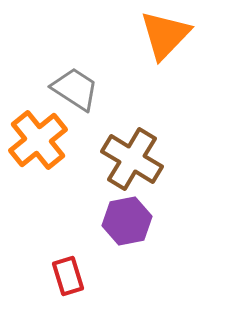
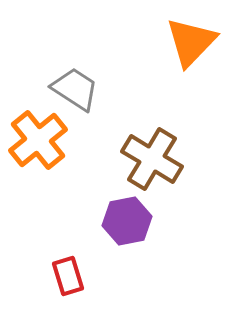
orange triangle: moved 26 px right, 7 px down
brown cross: moved 20 px right
